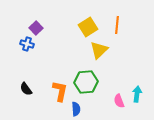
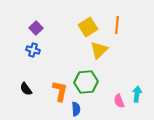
blue cross: moved 6 px right, 6 px down
